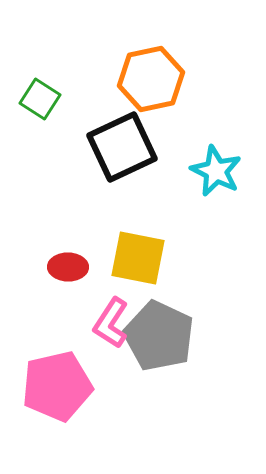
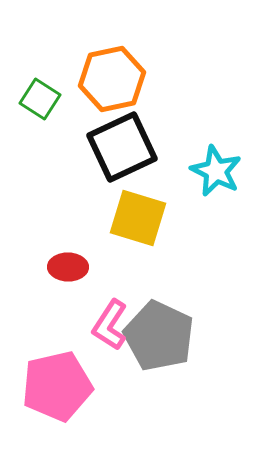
orange hexagon: moved 39 px left
yellow square: moved 40 px up; rotated 6 degrees clockwise
pink L-shape: moved 1 px left, 2 px down
